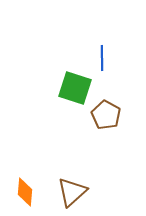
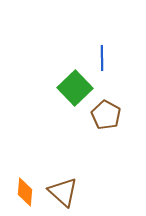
green square: rotated 28 degrees clockwise
brown triangle: moved 9 px left; rotated 36 degrees counterclockwise
